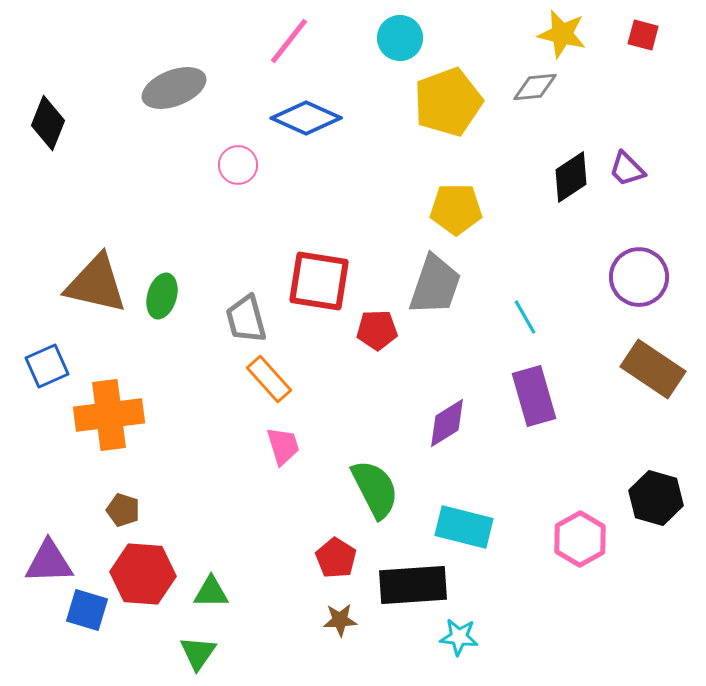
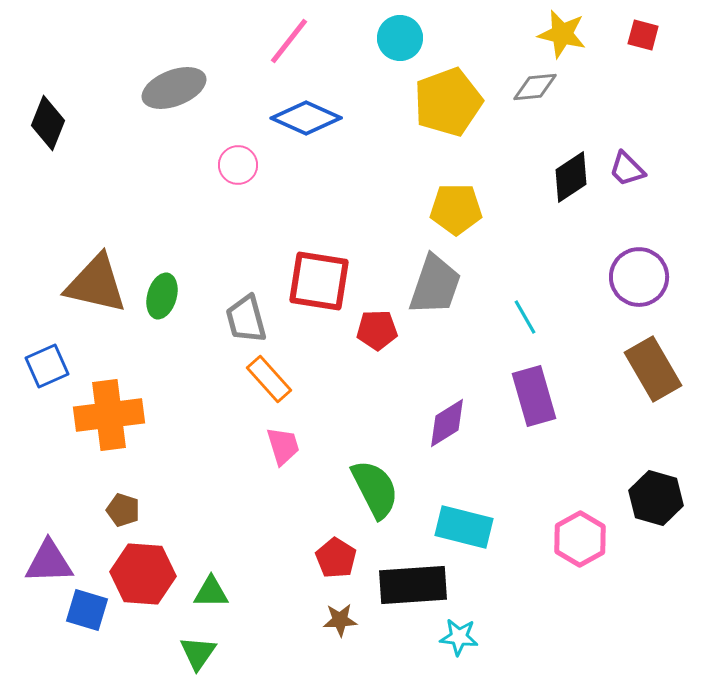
brown rectangle at (653, 369): rotated 26 degrees clockwise
